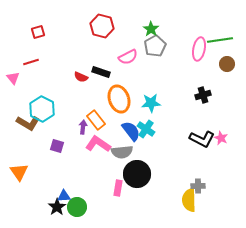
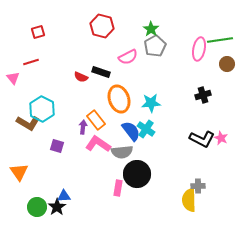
green circle: moved 40 px left
